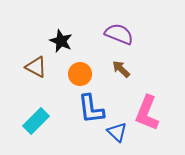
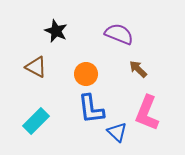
black star: moved 5 px left, 10 px up
brown arrow: moved 17 px right
orange circle: moved 6 px right
